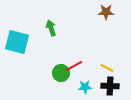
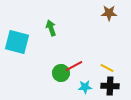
brown star: moved 3 px right, 1 px down
